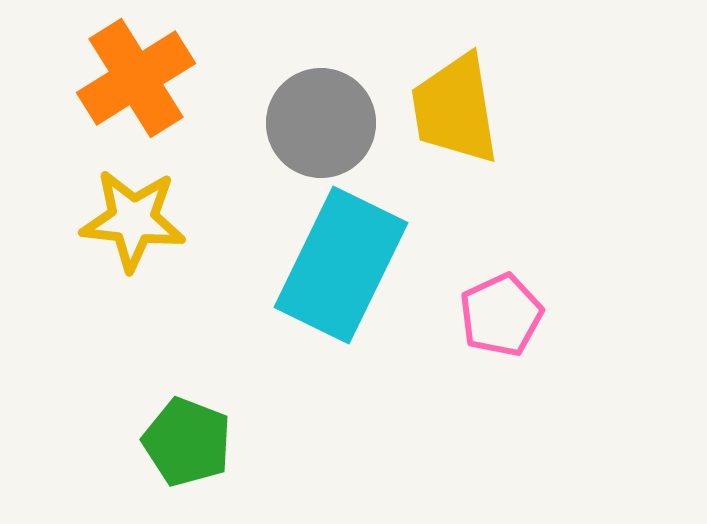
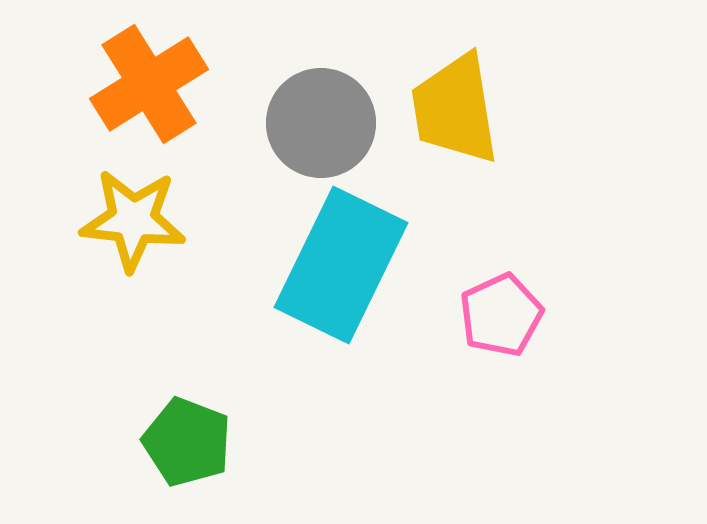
orange cross: moved 13 px right, 6 px down
